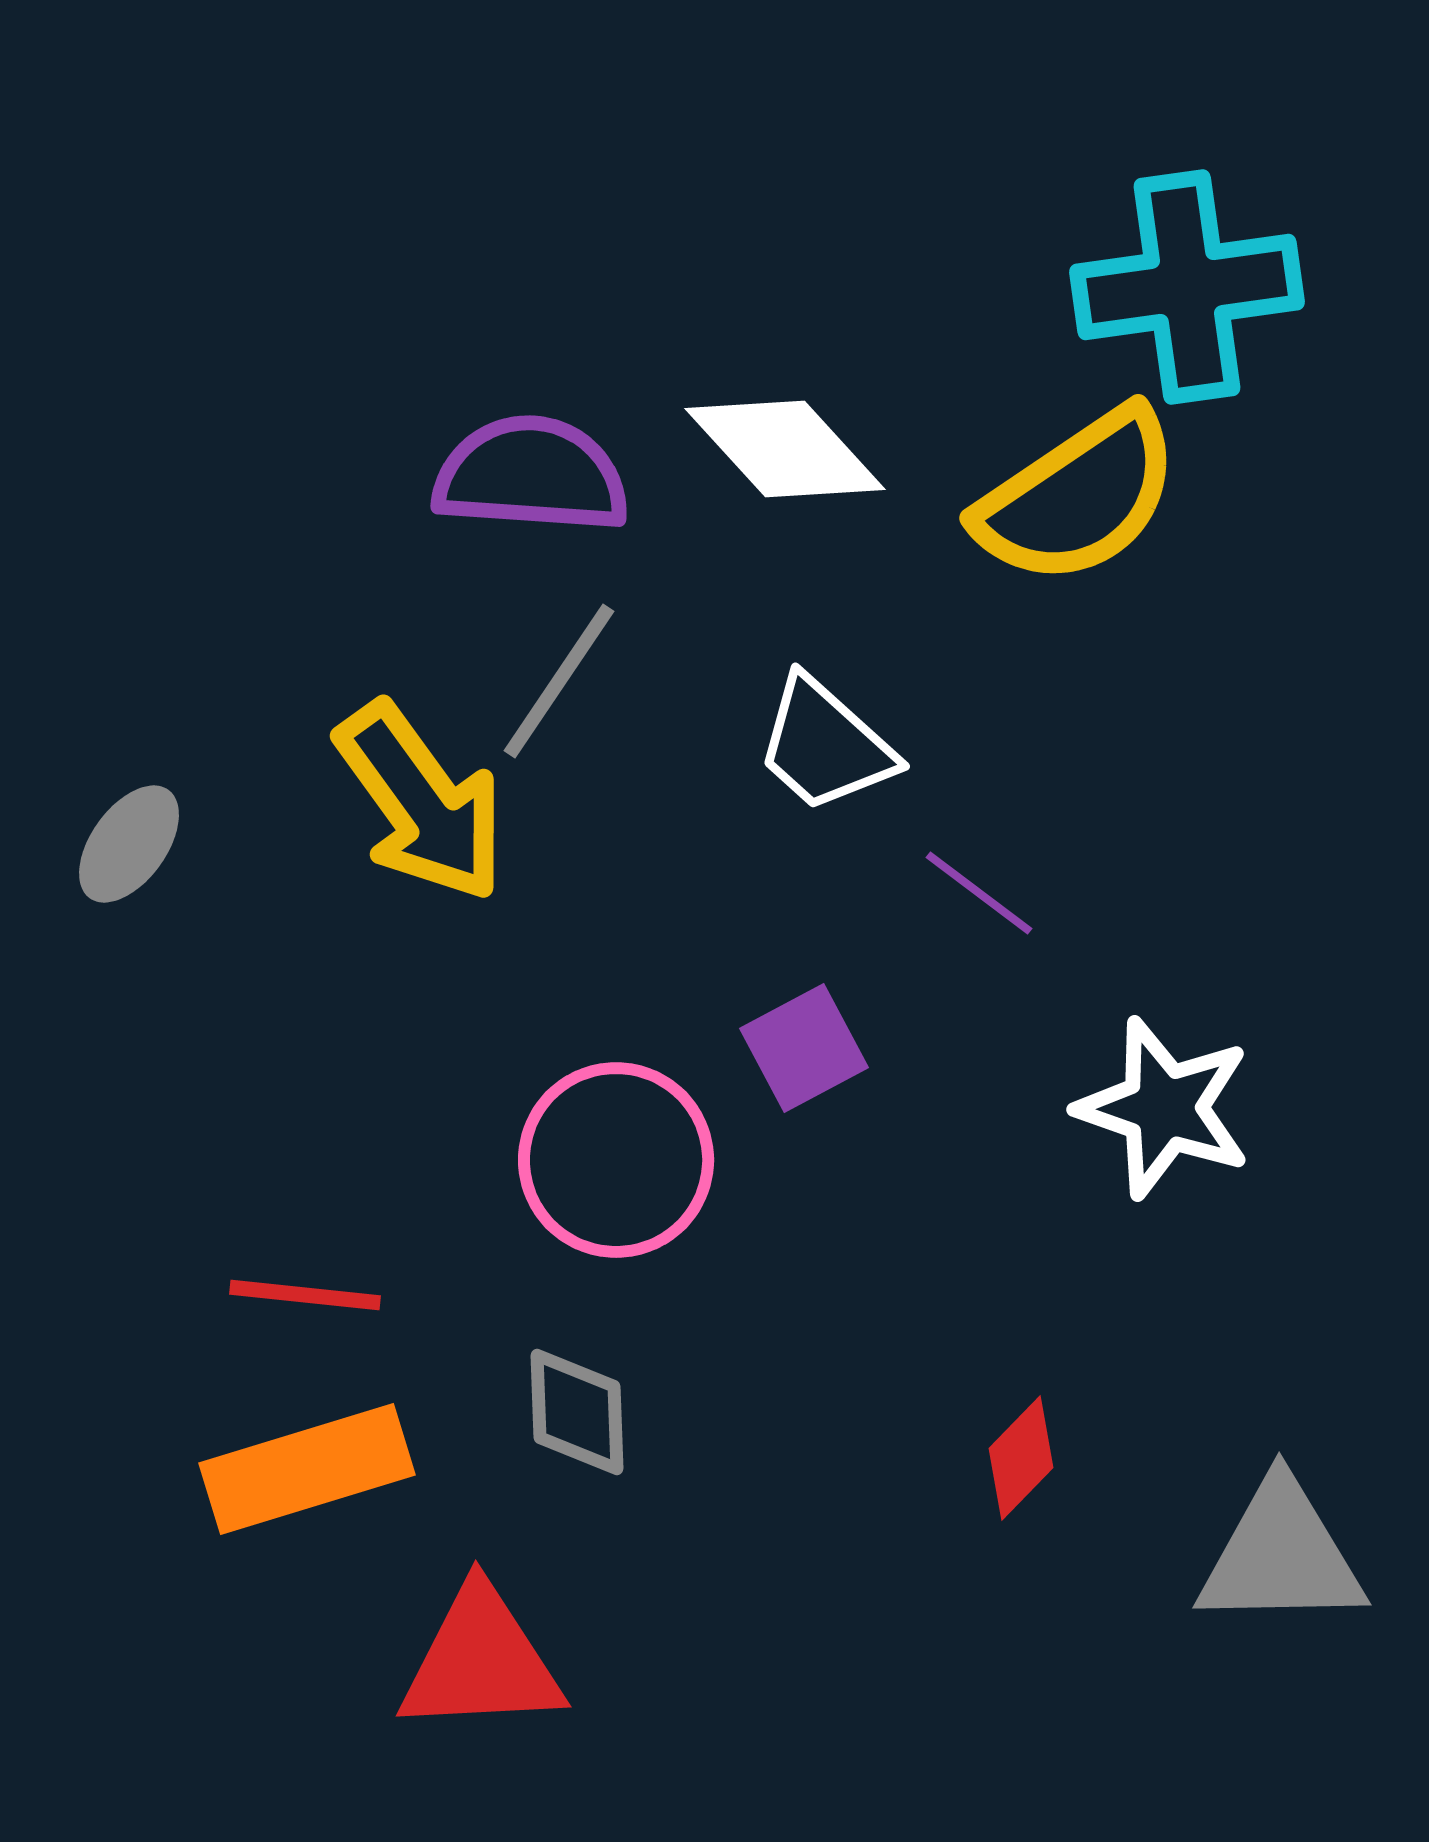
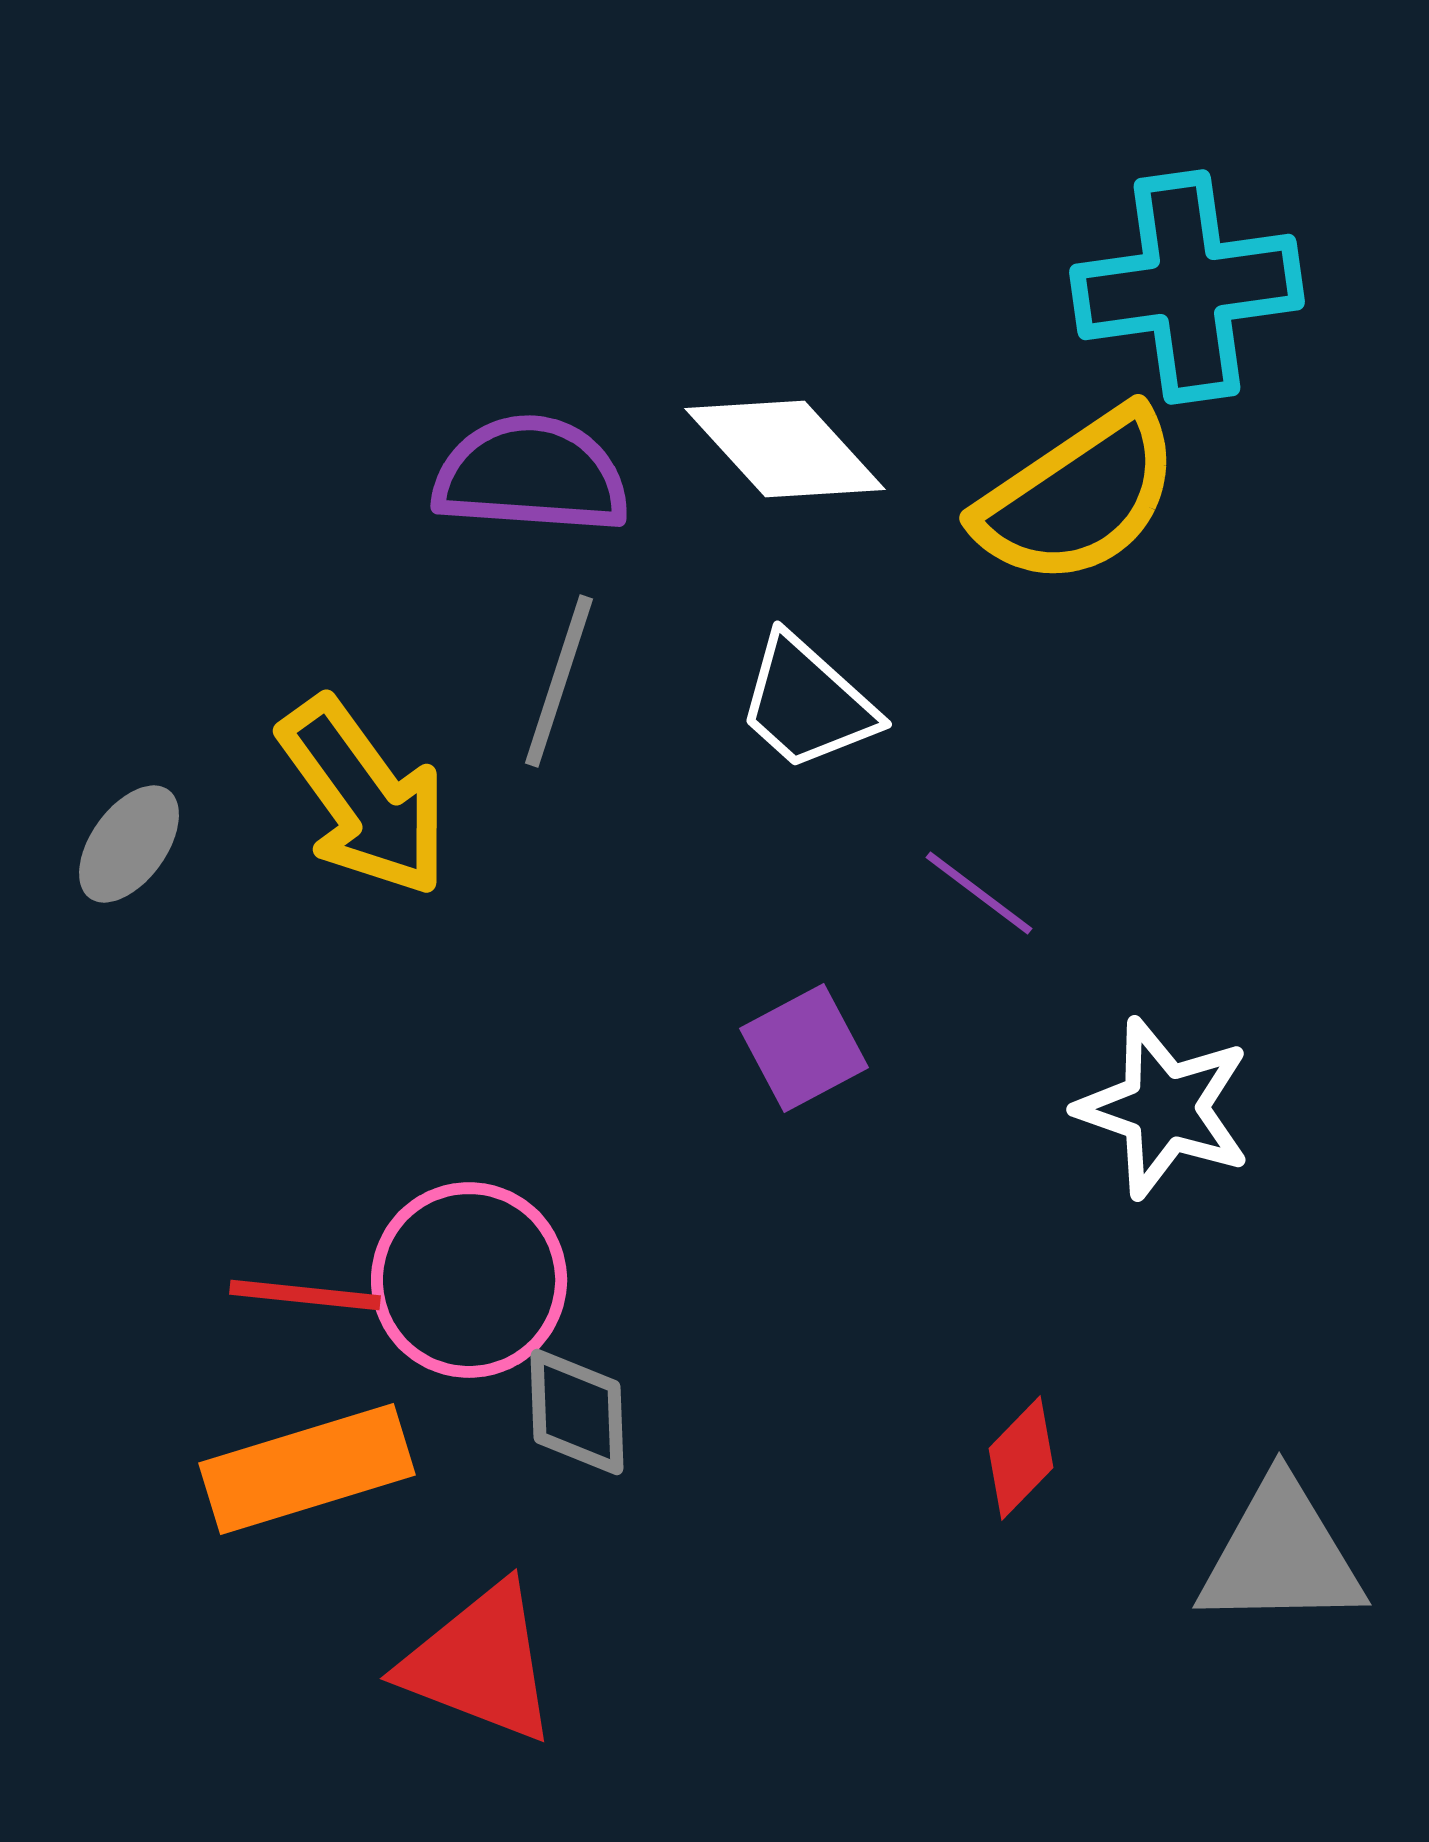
gray line: rotated 16 degrees counterclockwise
white trapezoid: moved 18 px left, 42 px up
yellow arrow: moved 57 px left, 5 px up
pink circle: moved 147 px left, 120 px down
red triangle: moved 1 px left, 2 px down; rotated 24 degrees clockwise
